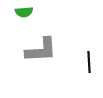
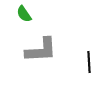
green semicircle: moved 2 px down; rotated 60 degrees clockwise
